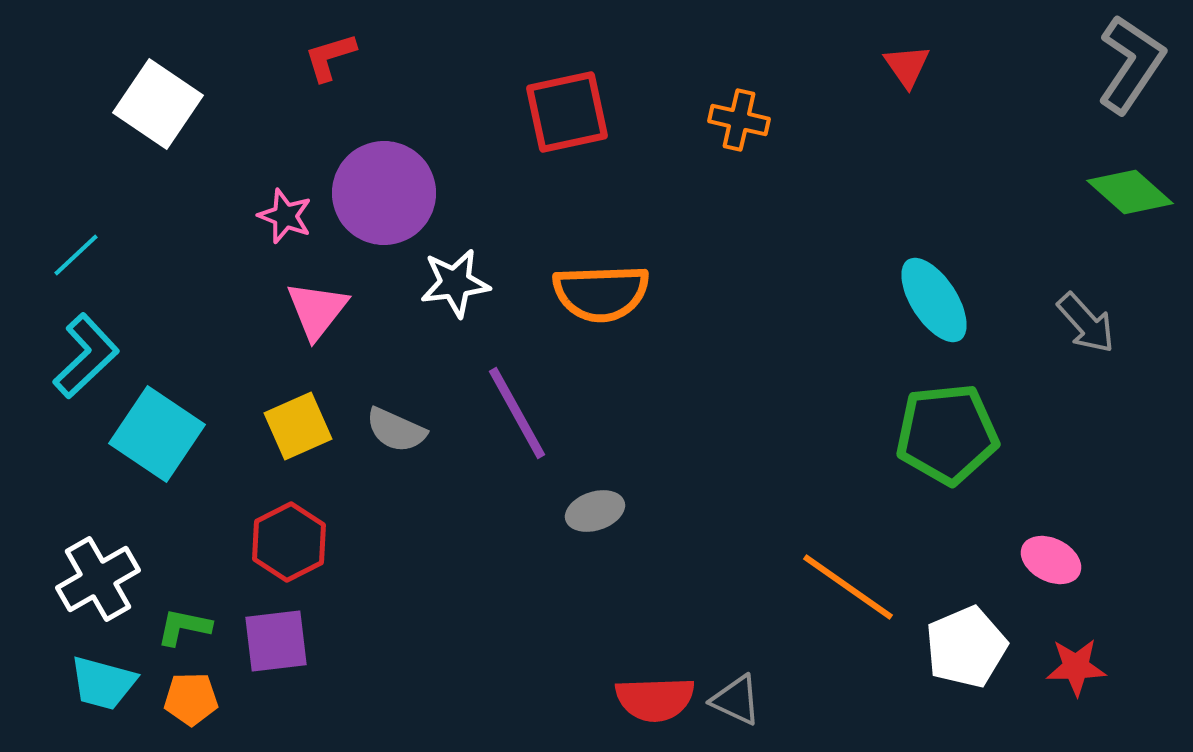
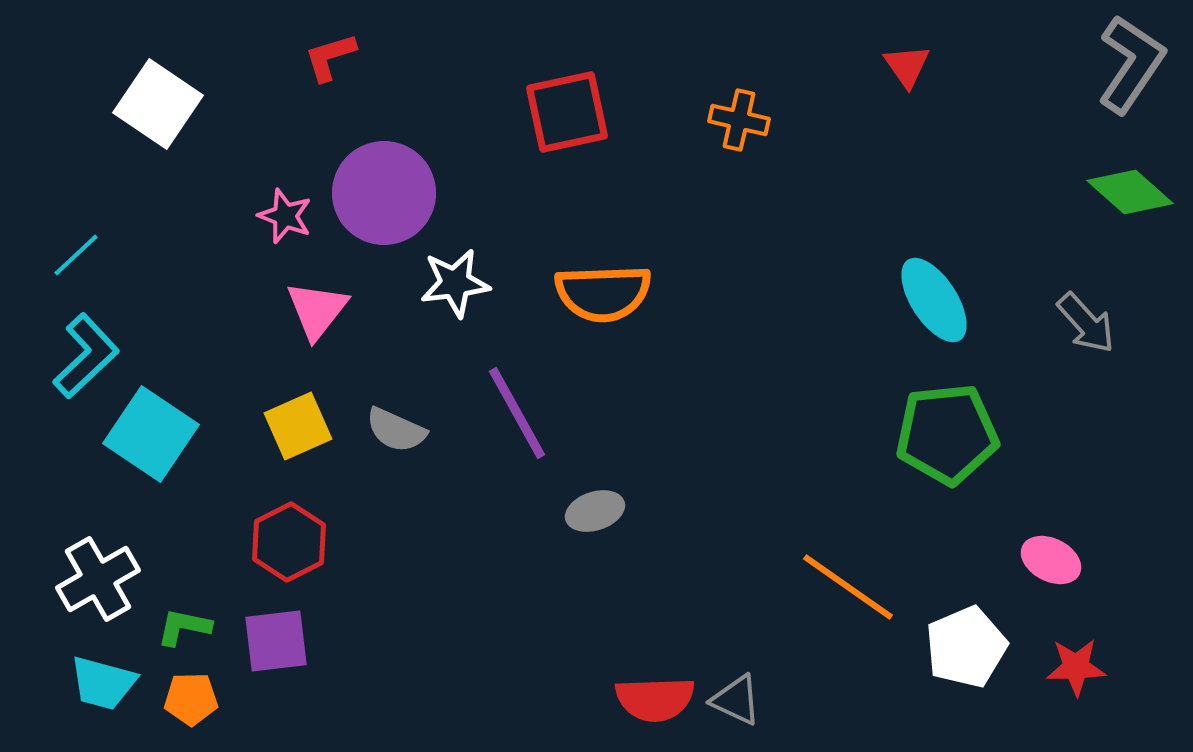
orange semicircle: moved 2 px right
cyan square: moved 6 px left
